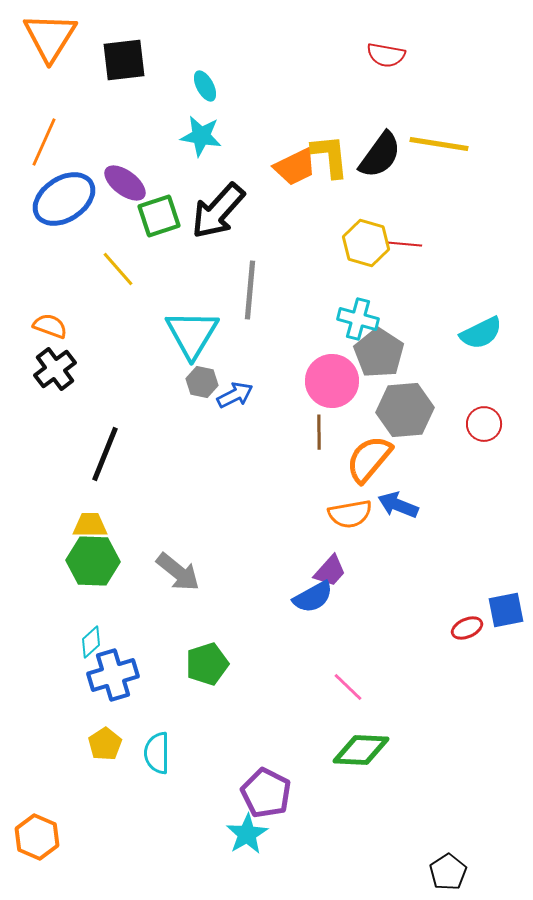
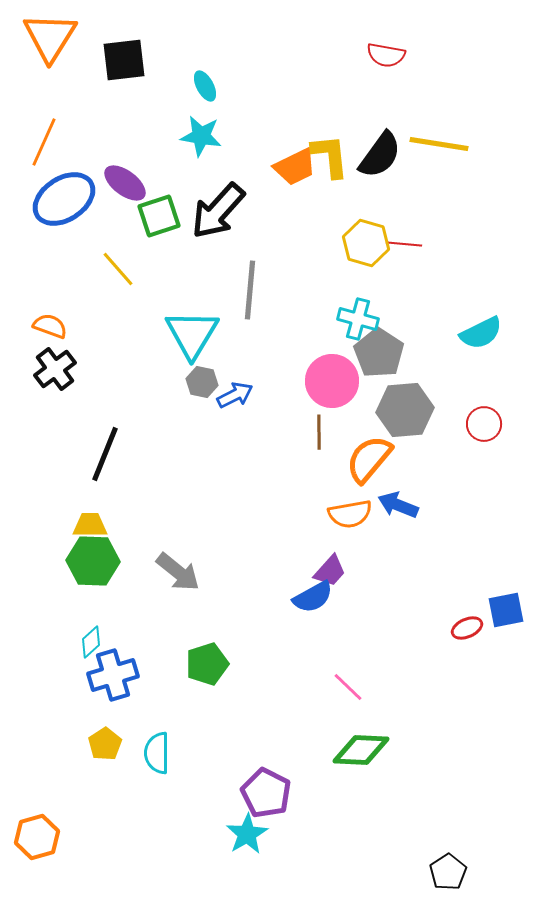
orange hexagon at (37, 837): rotated 21 degrees clockwise
